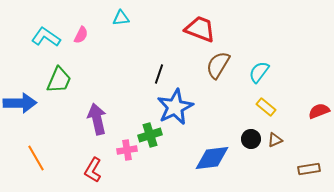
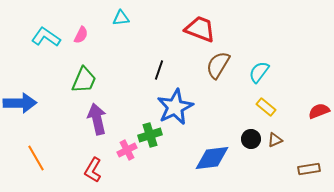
black line: moved 4 px up
green trapezoid: moved 25 px right
pink cross: rotated 18 degrees counterclockwise
